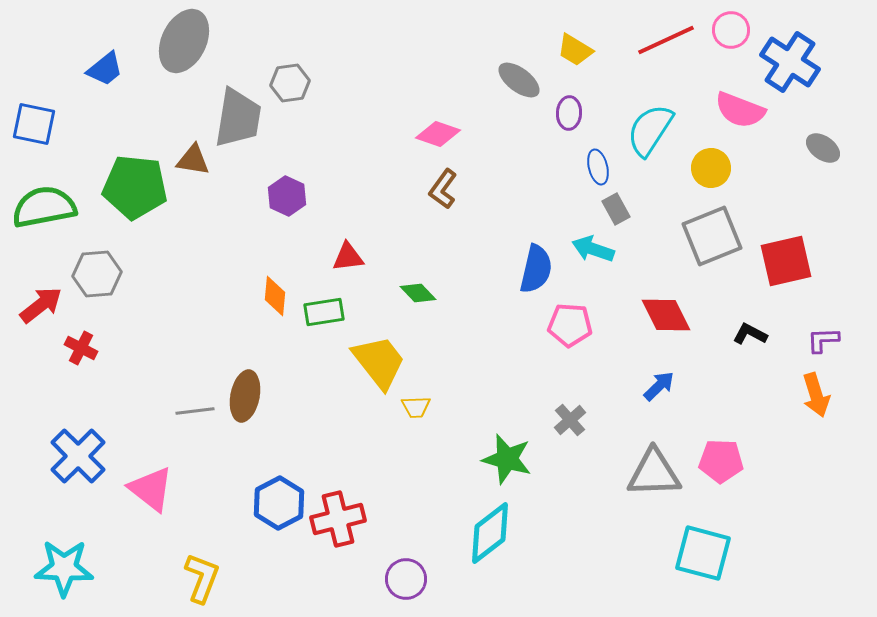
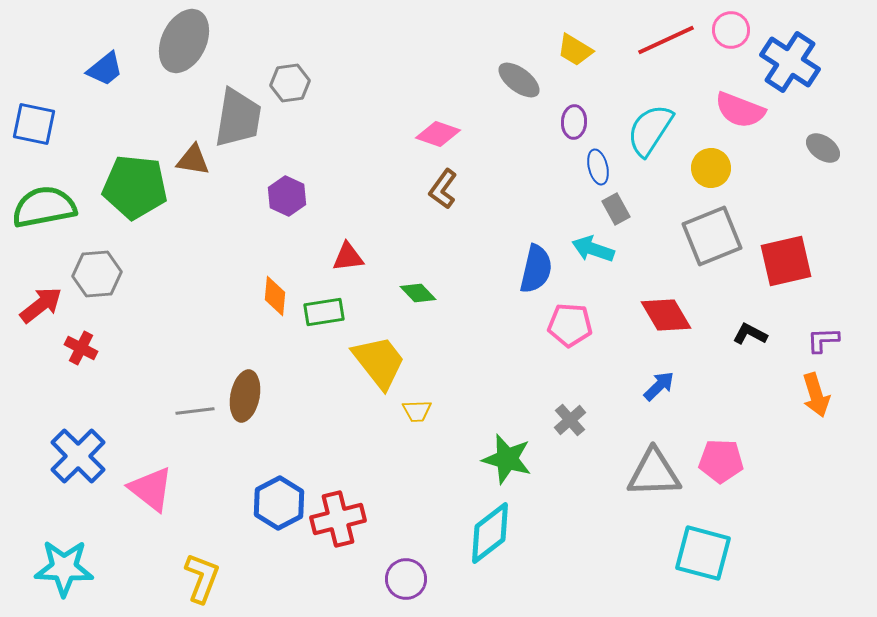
purple ellipse at (569, 113): moved 5 px right, 9 px down
red diamond at (666, 315): rotated 4 degrees counterclockwise
yellow trapezoid at (416, 407): moved 1 px right, 4 px down
